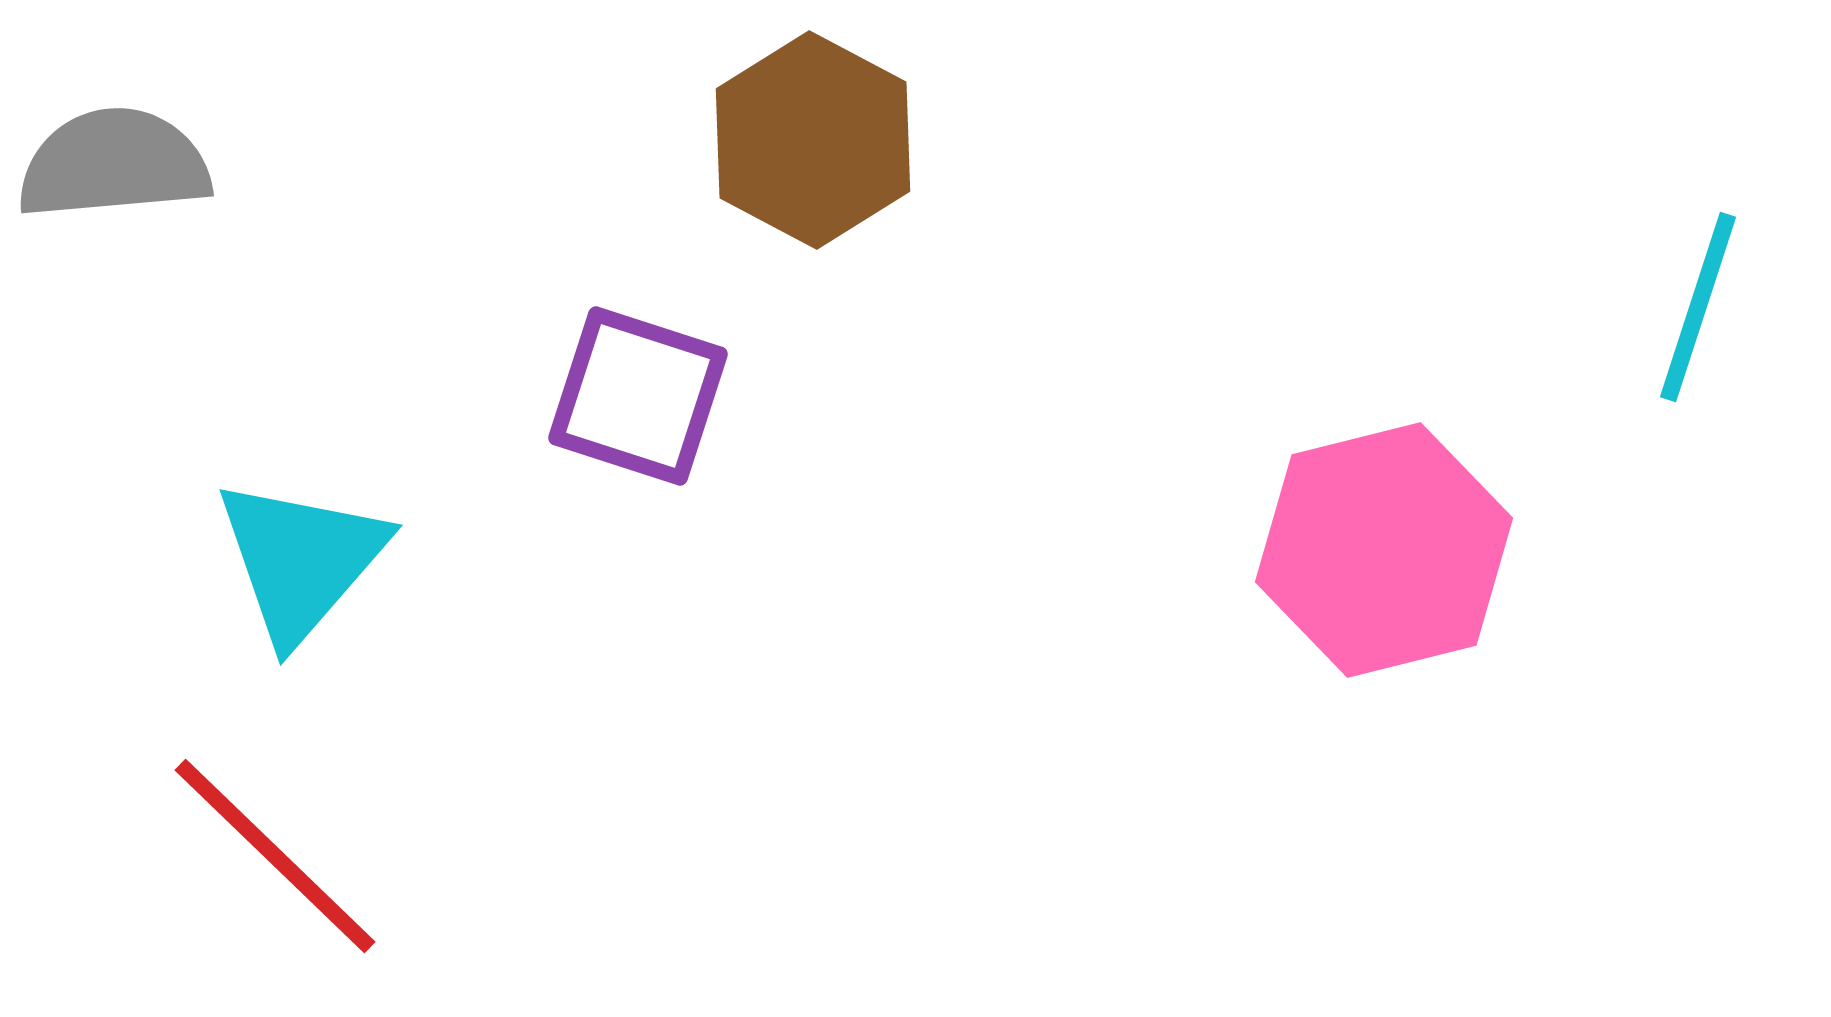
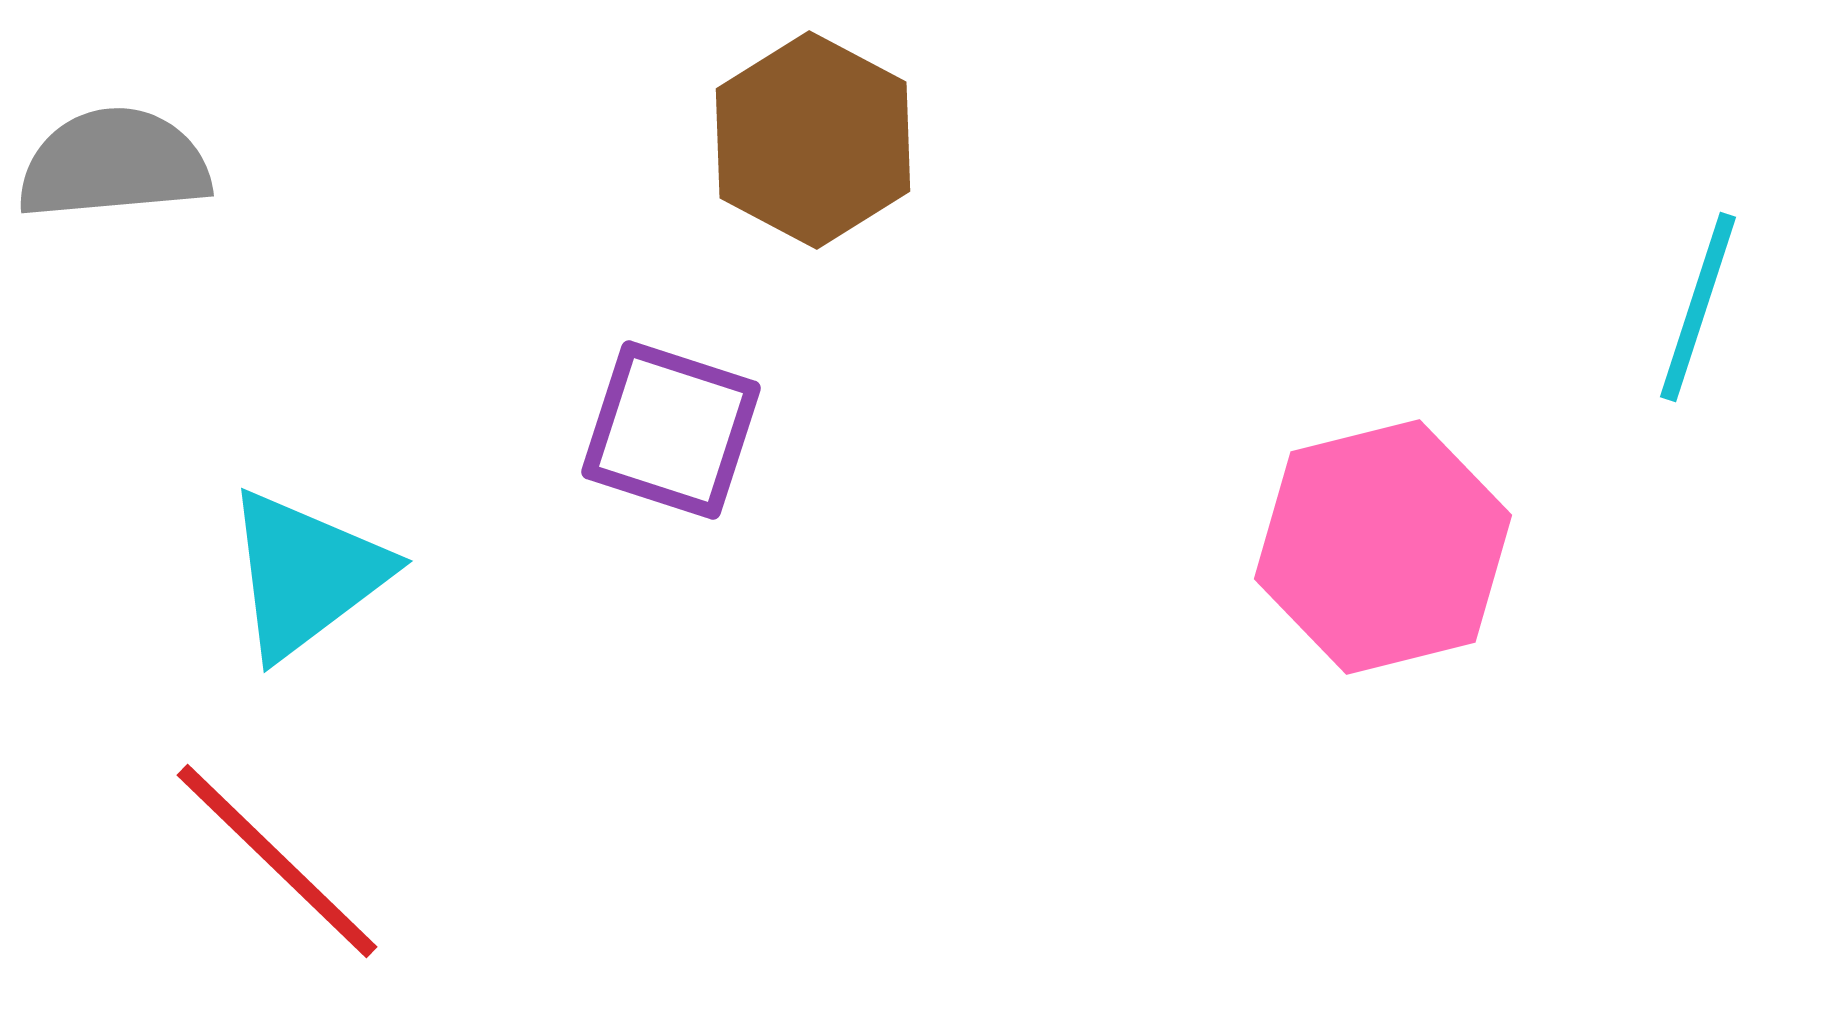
purple square: moved 33 px right, 34 px down
pink hexagon: moved 1 px left, 3 px up
cyan triangle: moved 5 px right, 14 px down; rotated 12 degrees clockwise
red line: moved 2 px right, 5 px down
